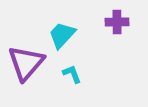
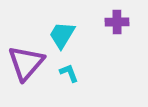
cyan trapezoid: rotated 12 degrees counterclockwise
cyan L-shape: moved 3 px left, 1 px up
